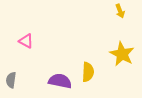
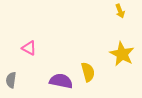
pink triangle: moved 3 px right, 7 px down
yellow semicircle: rotated 18 degrees counterclockwise
purple semicircle: moved 1 px right
